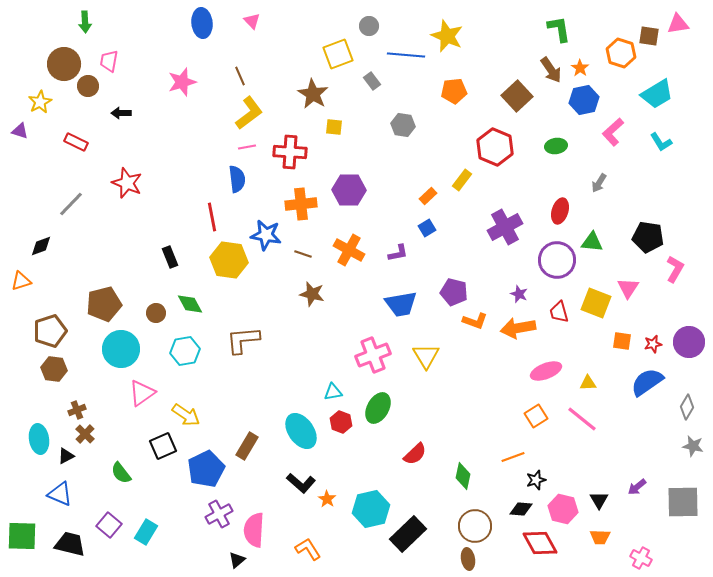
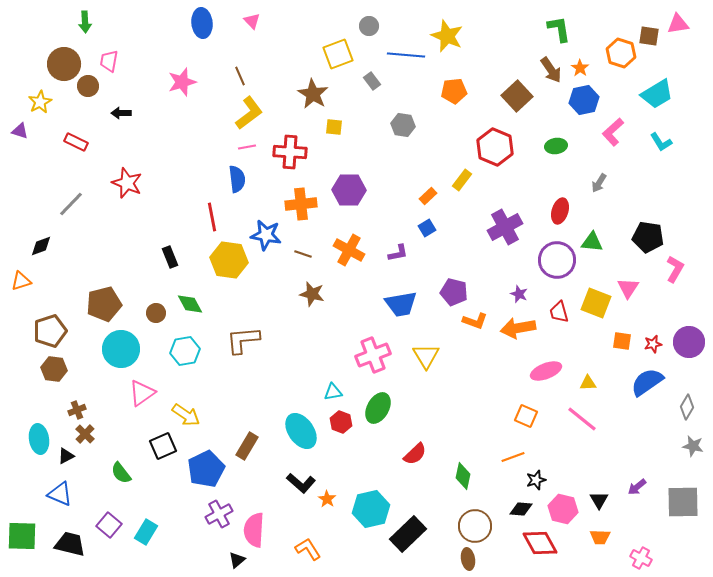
orange square at (536, 416): moved 10 px left; rotated 35 degrees counterclockwise
